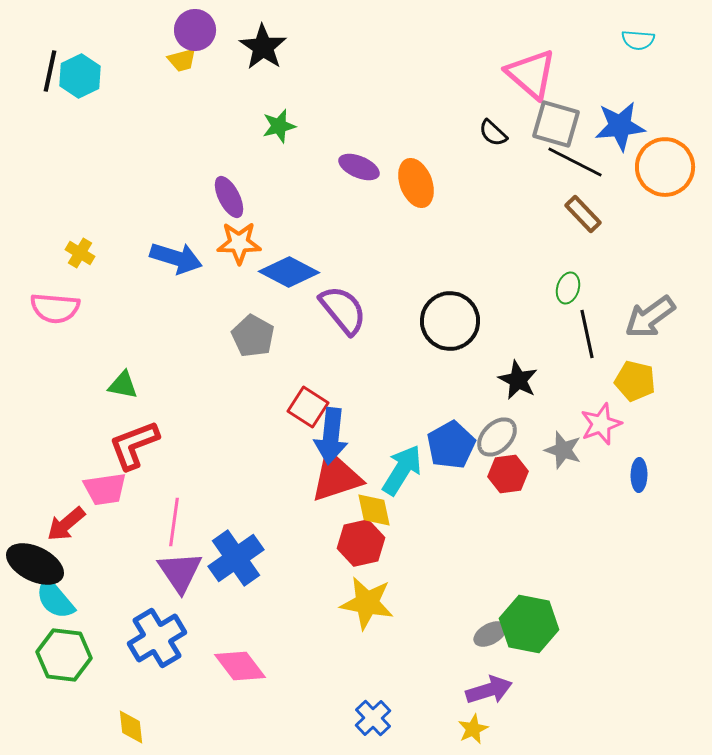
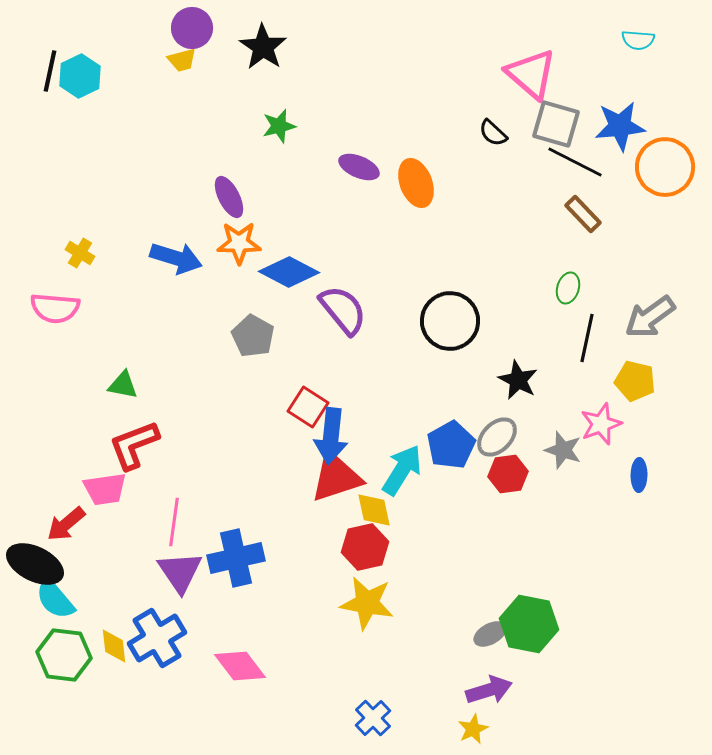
purple circle at (195, 30): moved 3 px left, 2 px up
black line at (587, 334): moved 4 px down; rotated 24 degrees clockwise
red hexagon at (361, 543): moved 4 px right, 4 px down
blue cross at (236, 558): rotated 22 degrees clockwise
yellow diamond at (131, 727): moved 17 px left, 81 px up
